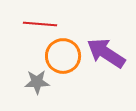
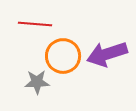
red line: moved 5 px left
purple arrow: moved 1 px right, 1 px down; rotated 51 degrees counterclockwise
